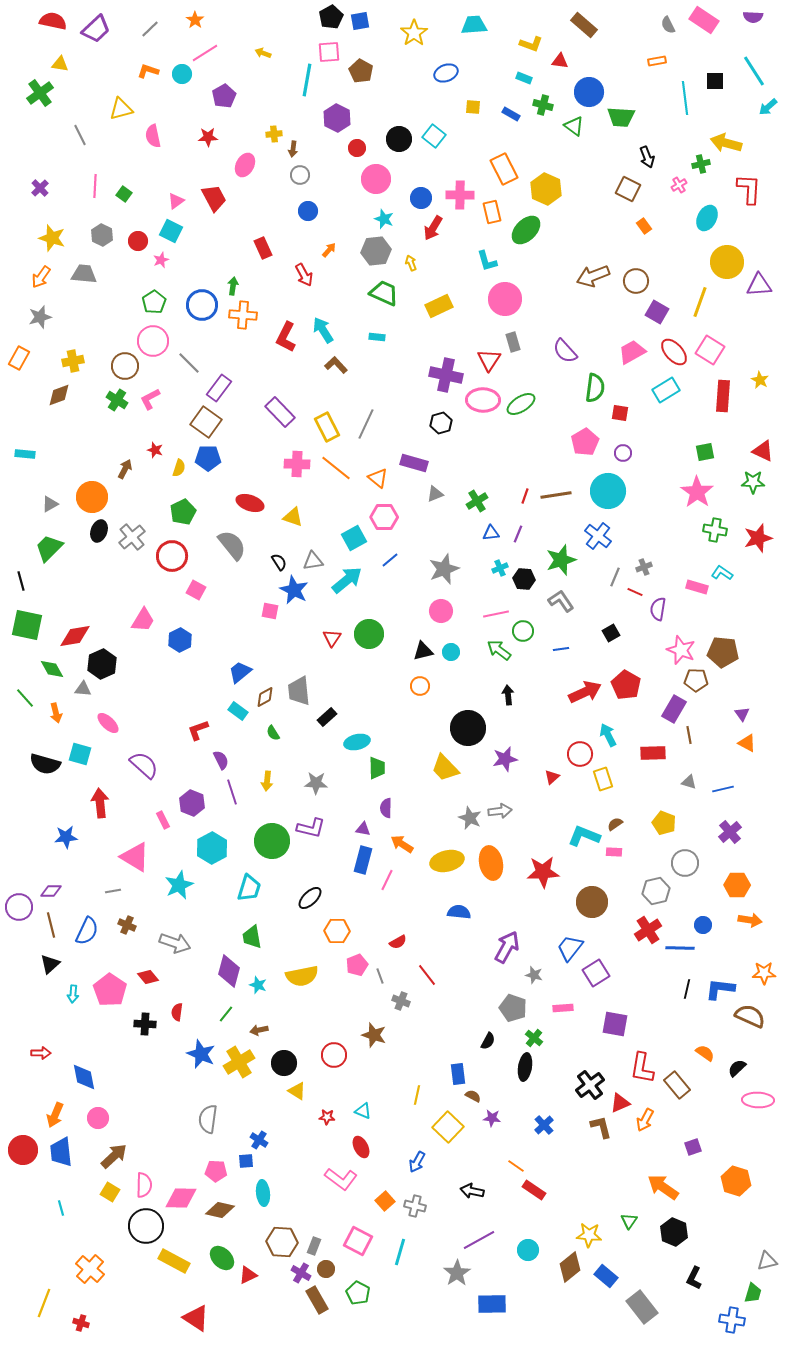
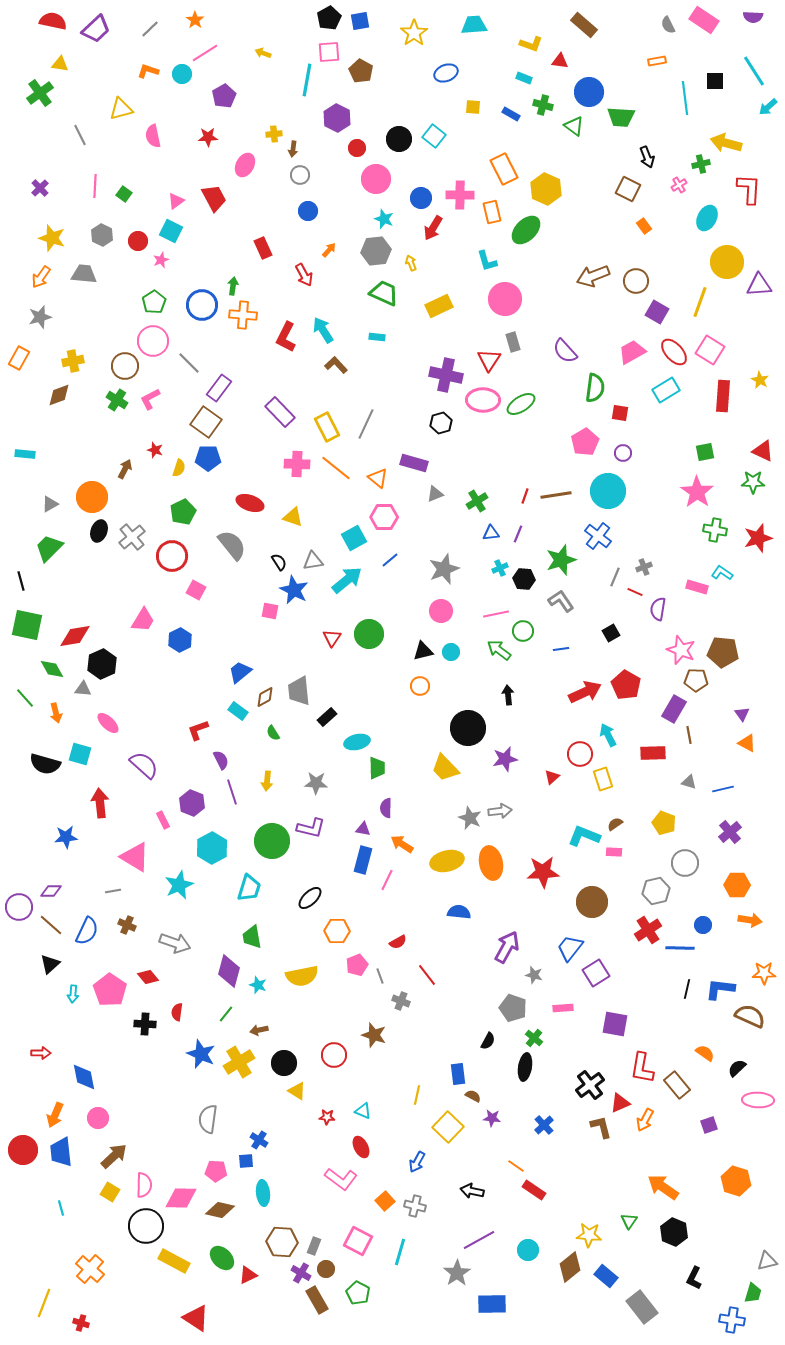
black pentagon at (331, 17): moved 2 px left, 1 px down
brown line at (51, 925): rotated 35 degrees counterclockwise
purple square at (693, 1147): moved 16 px right, 22 px up
